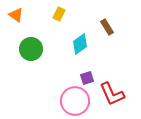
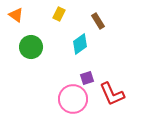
brown rectangle: moved 9 px left, 6 px up
green circle: moved 2 px up
pink circle: moved 2 px left, 2 px up
